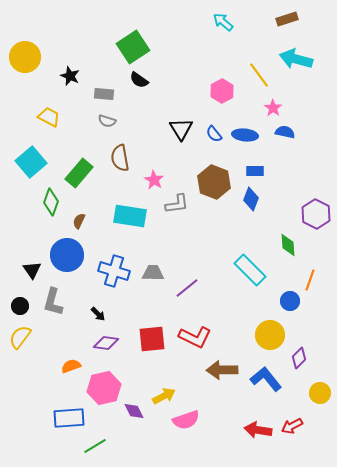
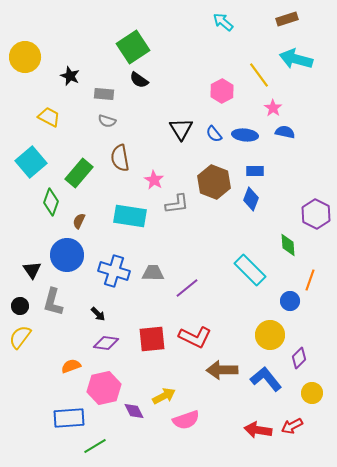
yellow circle at (320, 393): moved 8 px left
